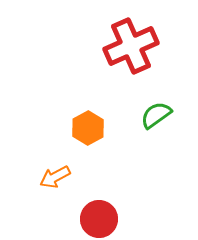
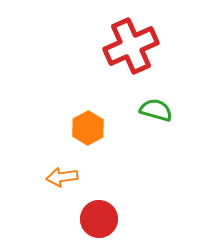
green semicircle: moved 5 px up; rotated 52 degrees clockwise
orange arrow: moved 7 px right; rotated 20 degrees clockwise
